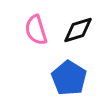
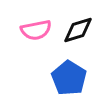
pink semicircle: rotated 84 degrees counterclockwise
